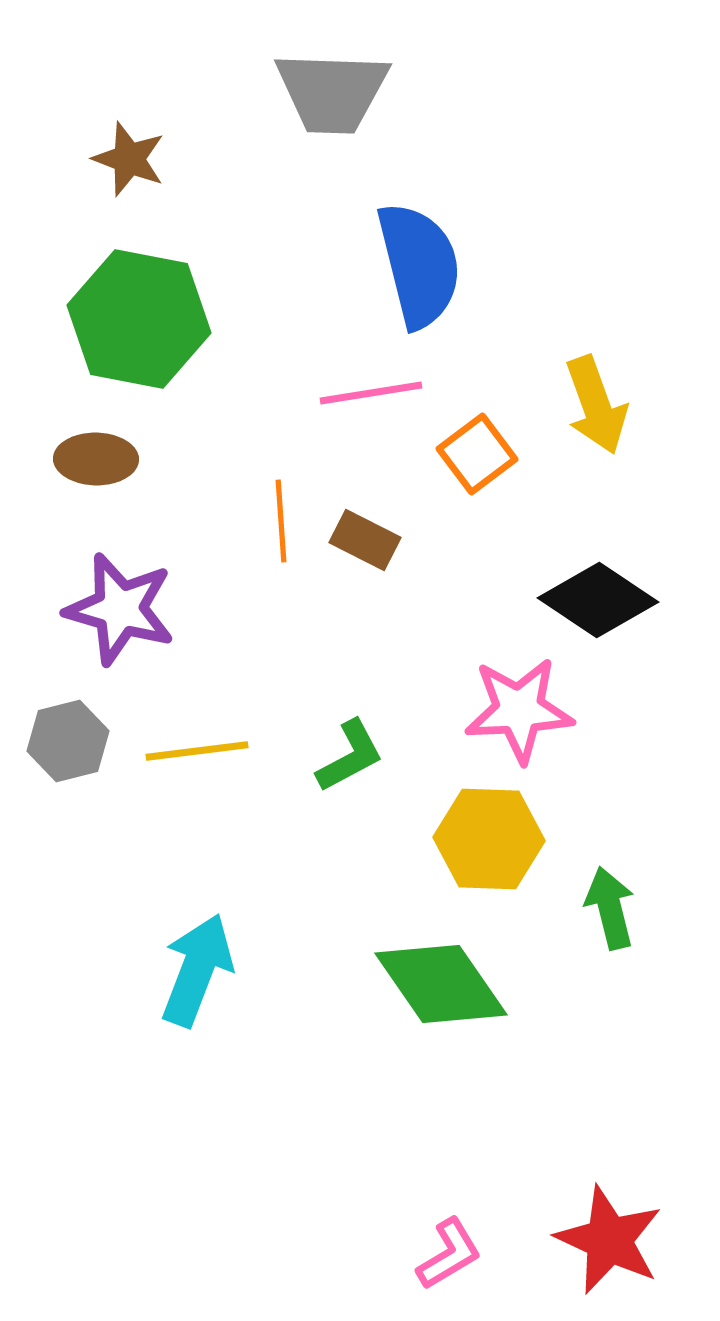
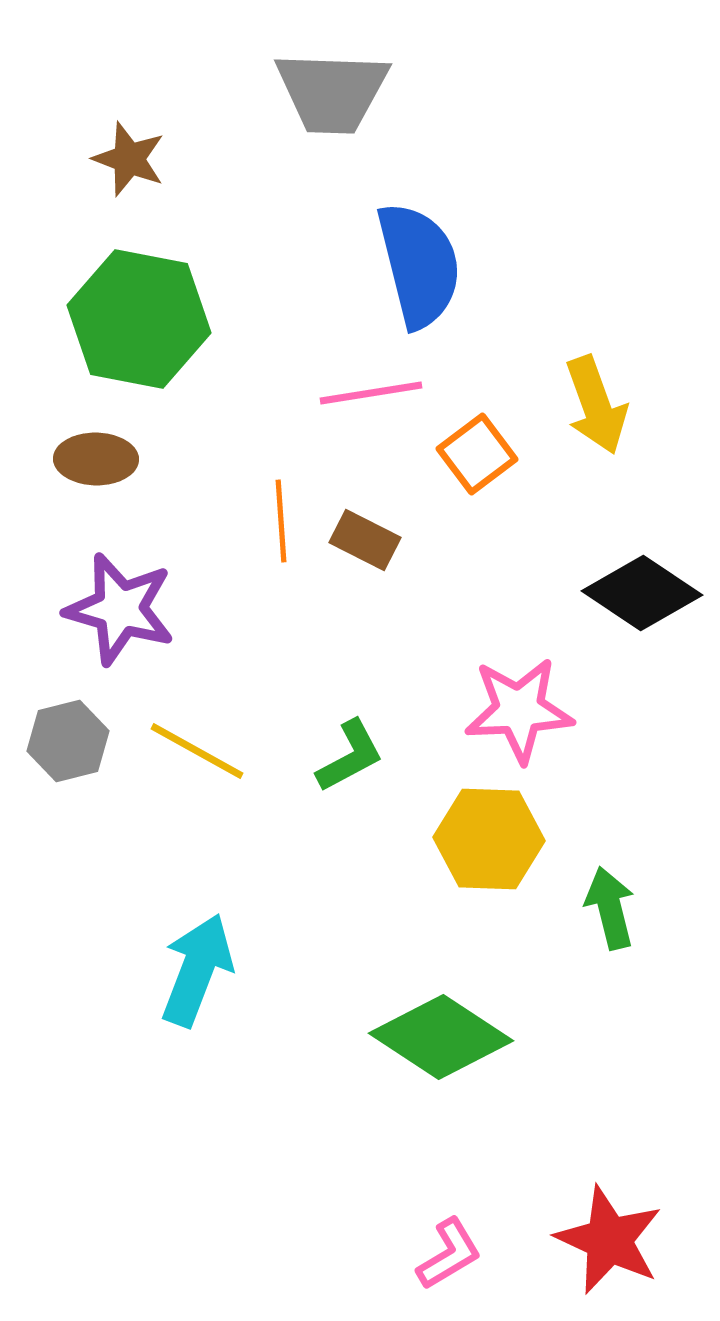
black diamond: moved 44 px right, 7 px up
yellow line: rotated 36 degrees clockwise
green diamond: moved 53 px down; rotated 22 degrees counterclockwise
